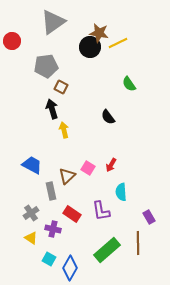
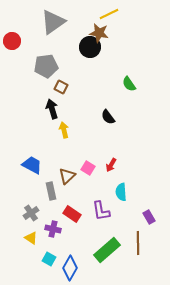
yellow line: moved 9 px left, 29 px up
